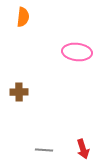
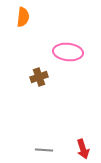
pink ellipse: moved 9 px left
brown cross: moved 20 px right, 15 px up; rotated 18 degrees counterclockwise
